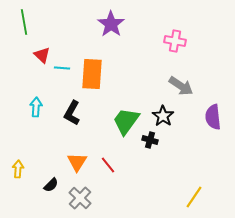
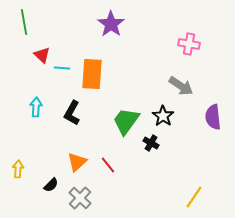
pink cross: moved 14 px right, 3 px down
black cross: moved 1 px right, 3 px down; rotated 14 degrees clockwise
orange triangle: rotated 15 degrees clockwise
